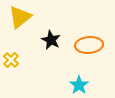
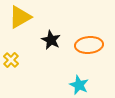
yellow triangle: rotated 10 degrees clockwise
cyan star: rotated 12 degrees counterclockwise
